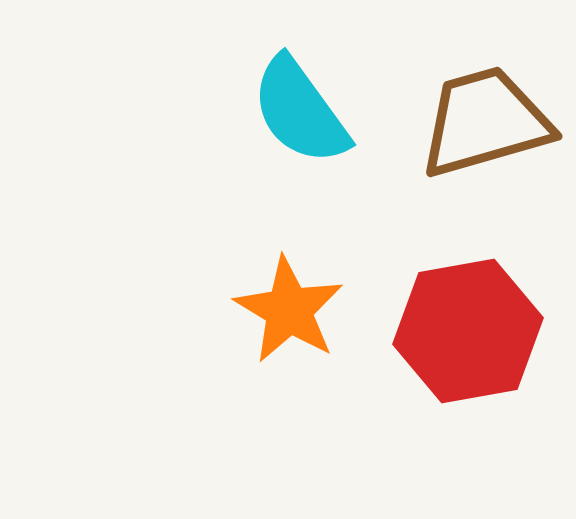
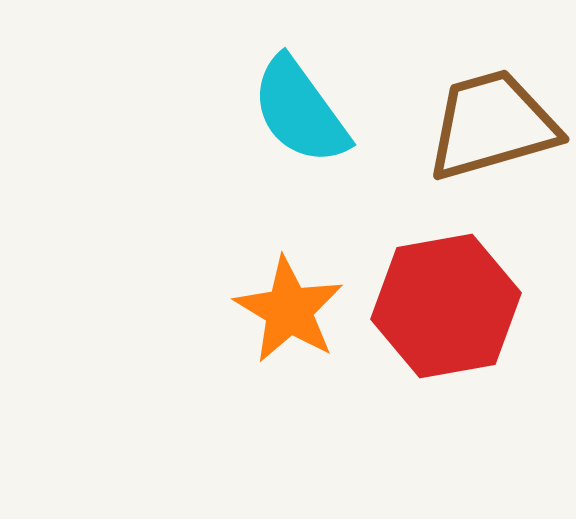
brown trapezoid: moved 7 px right, 3 px down
red hexagon: moved 22 px left, 25 px up
